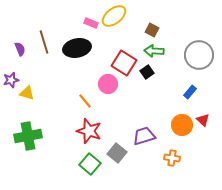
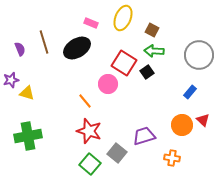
yellow ellipse: moved 9 px right, 2 px down; rotated 30 degrees counterclockwise
black ellipse: rotated 20 degrees counterclockwise
